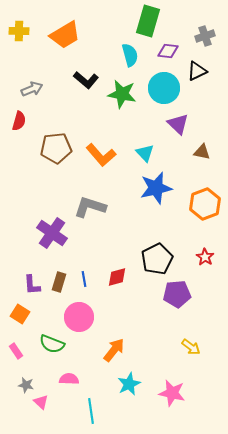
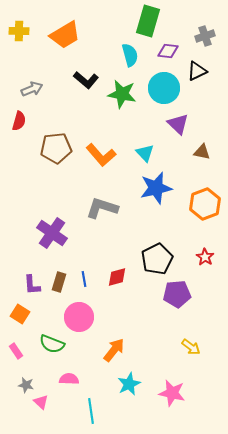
gray L-shape: moved 12 px right, 1 px down
